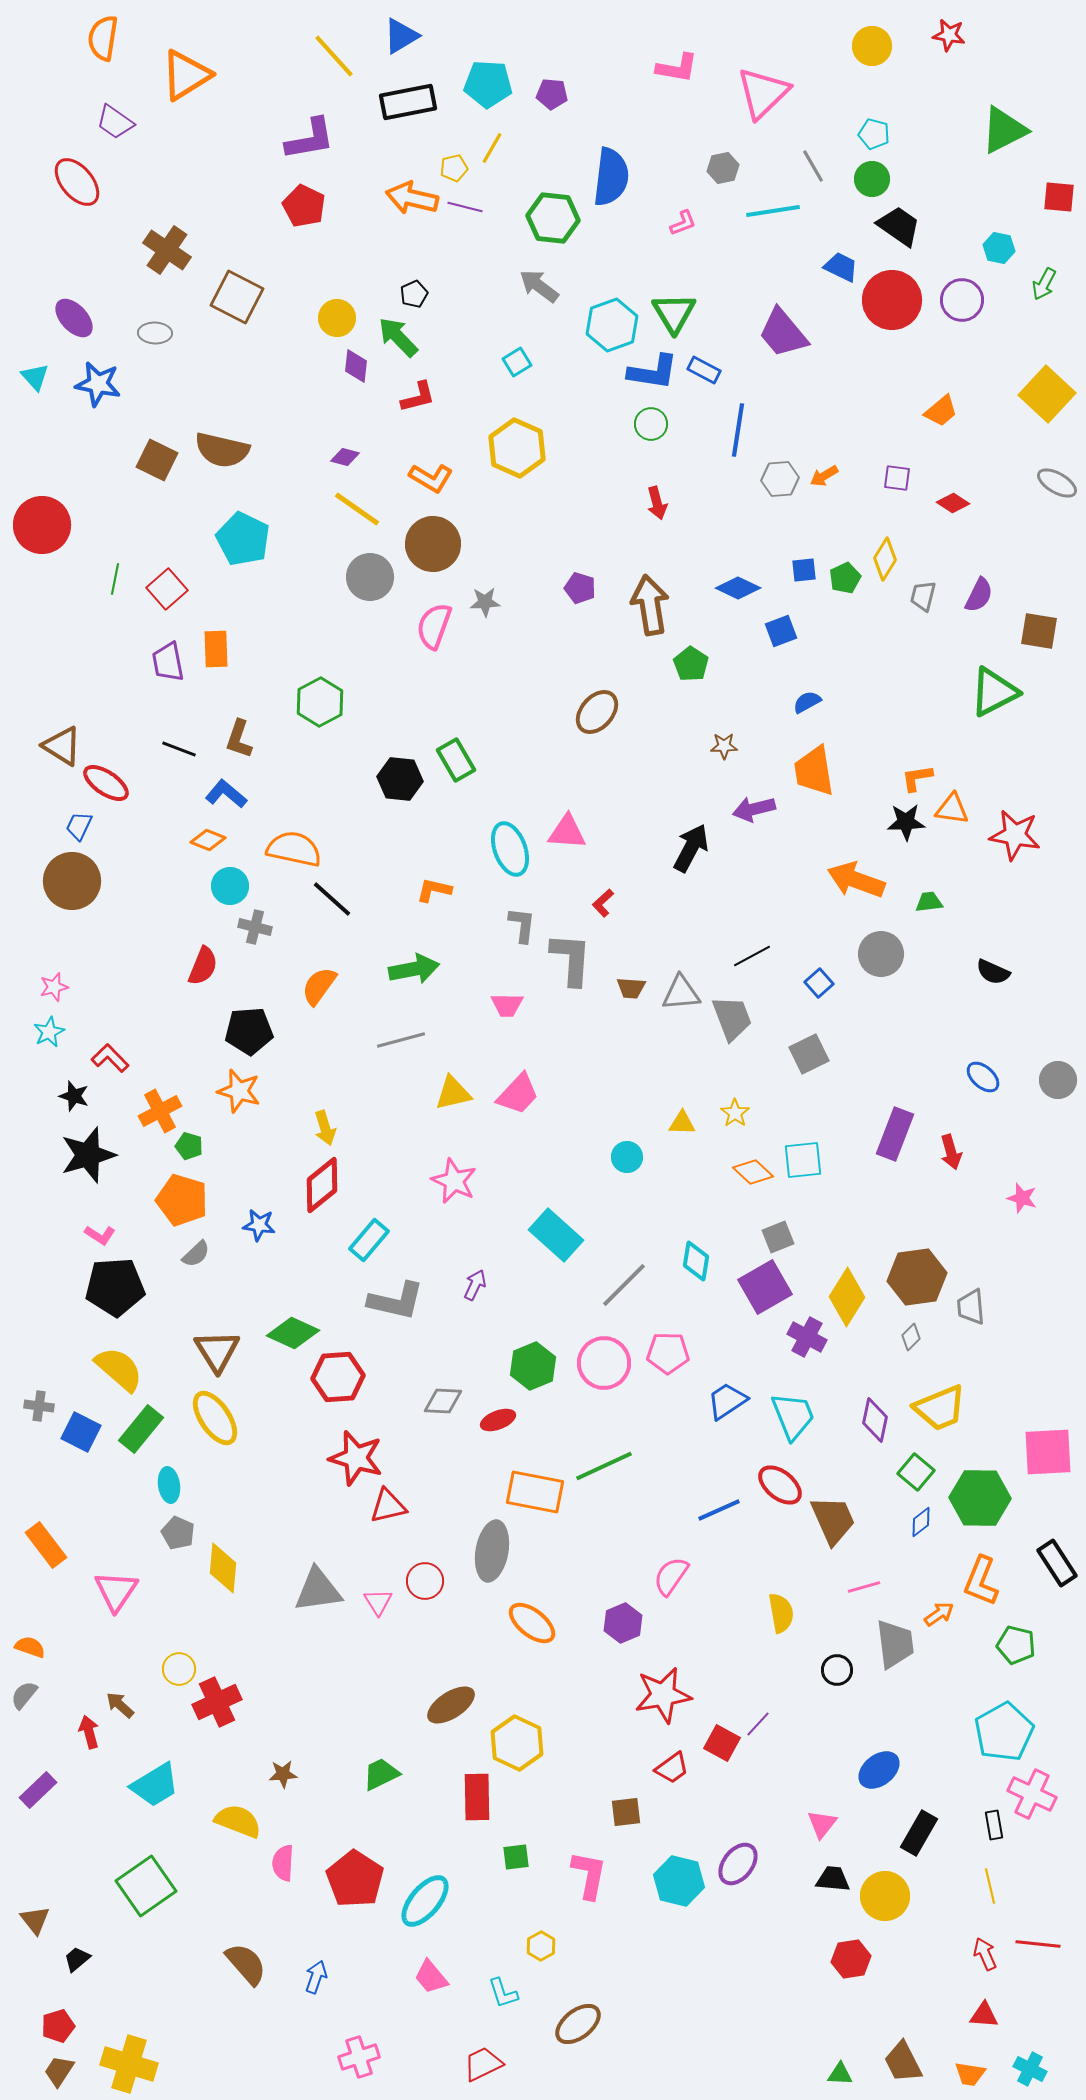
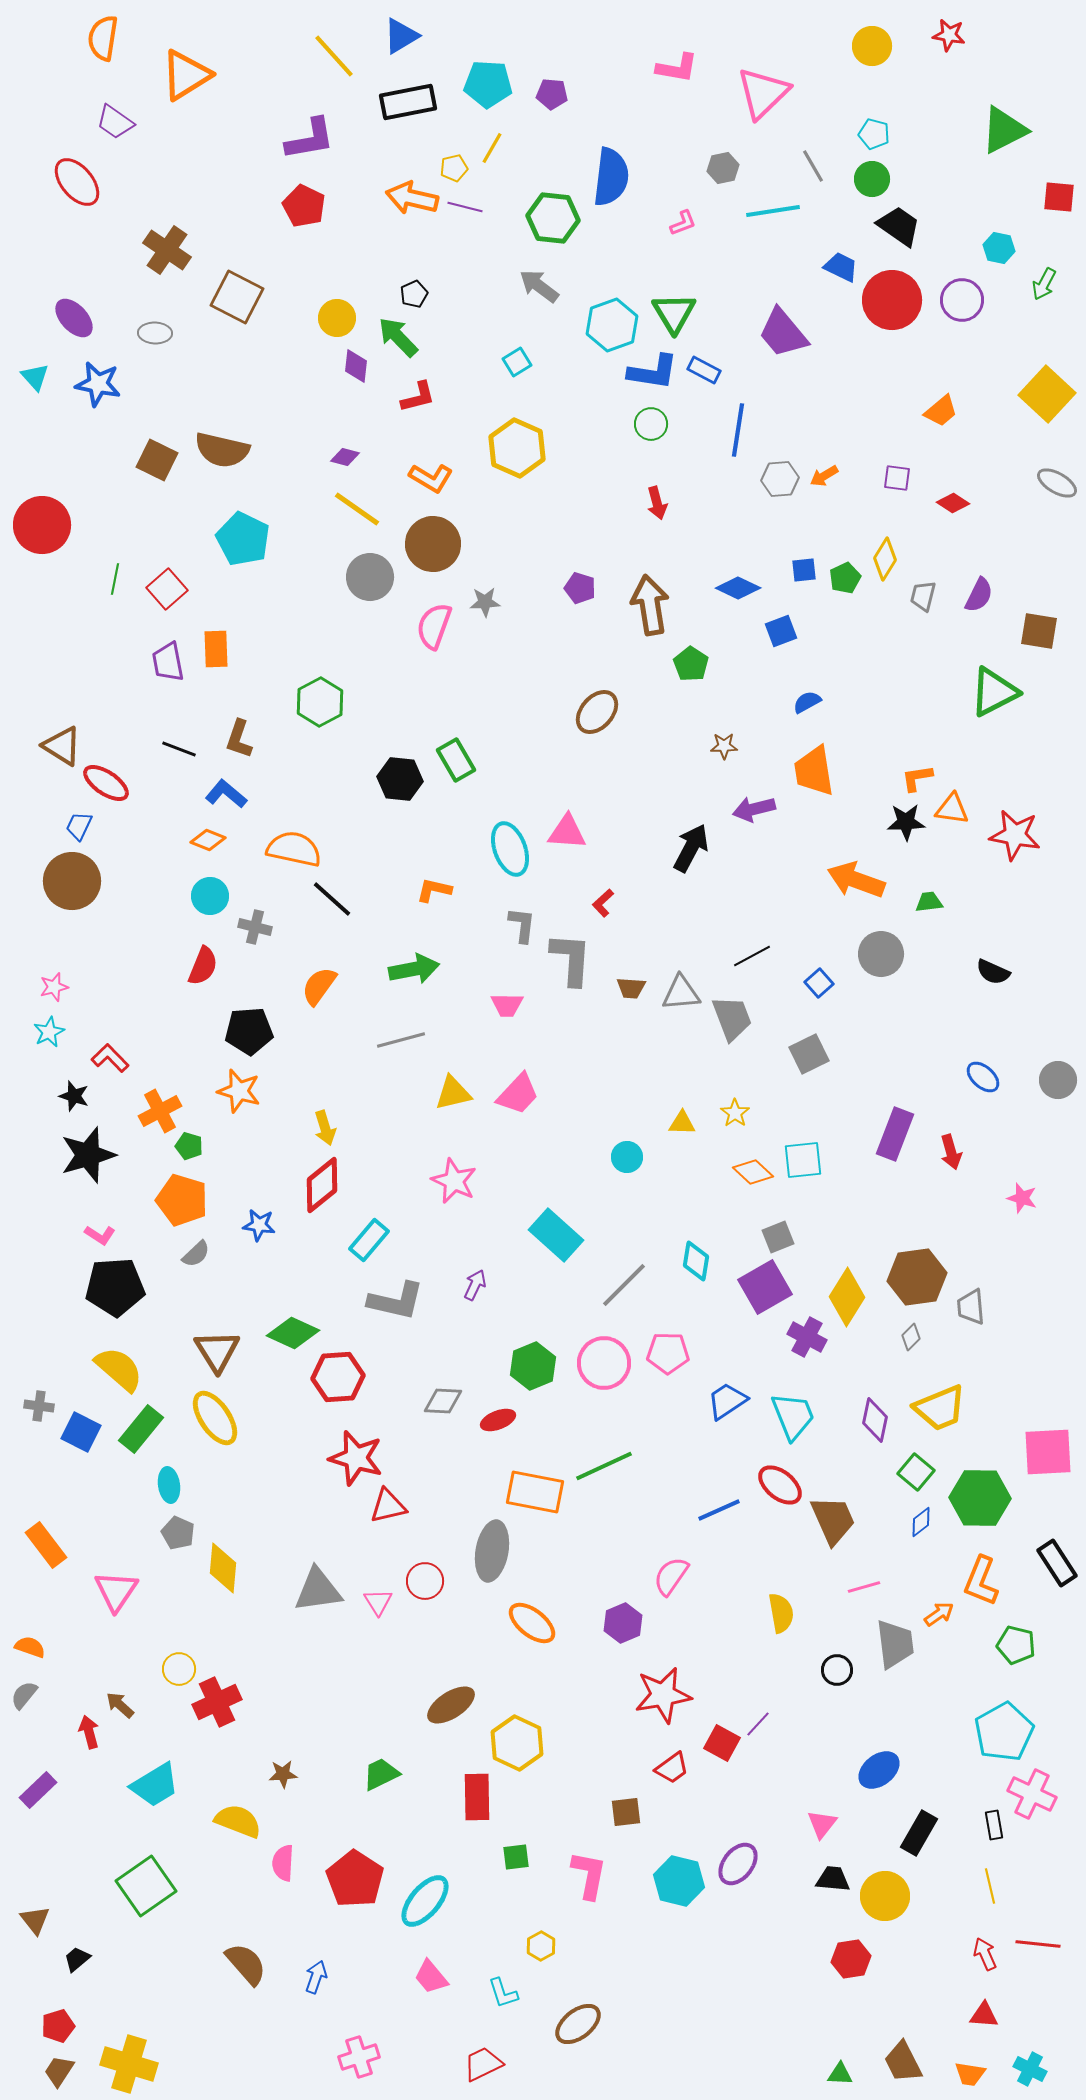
cyan circle at (230, 886): moved 20 px left, 10 px down
